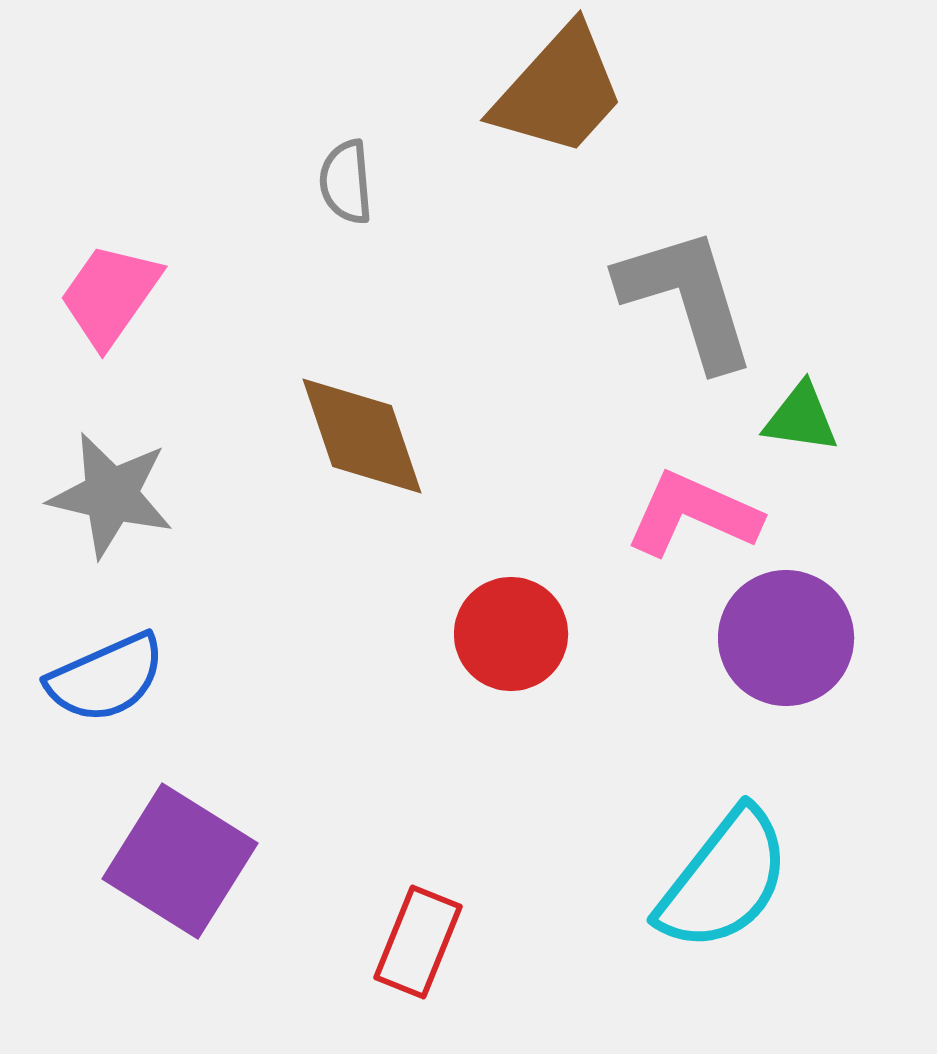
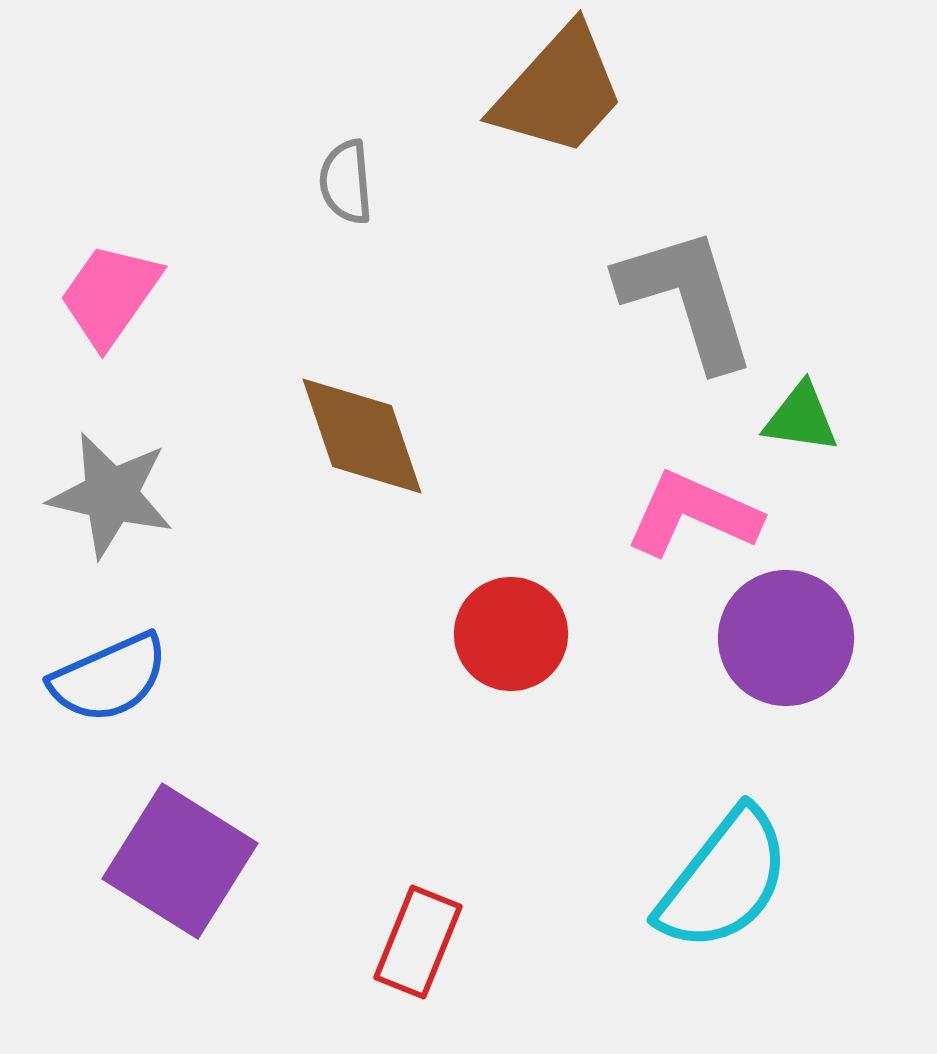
blue semicircle: moved 3 px right
